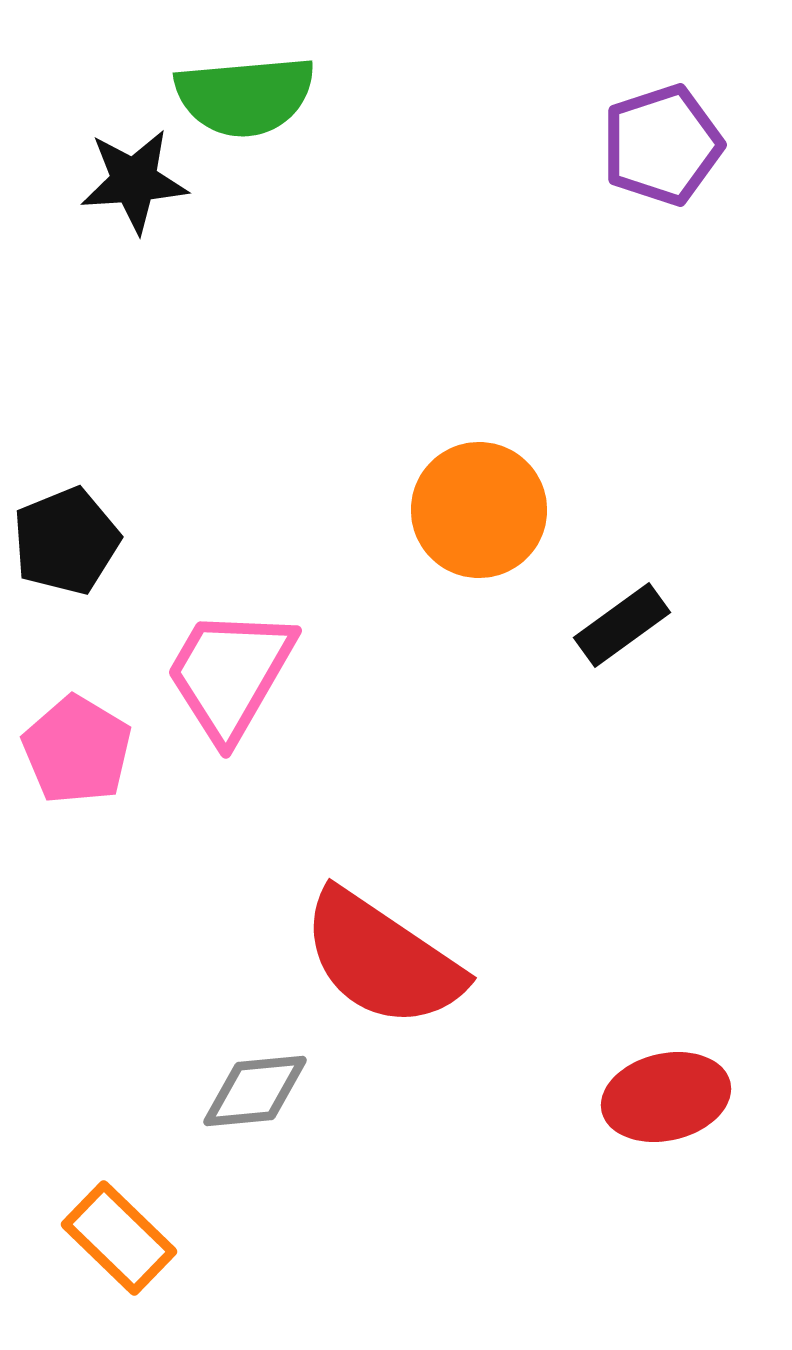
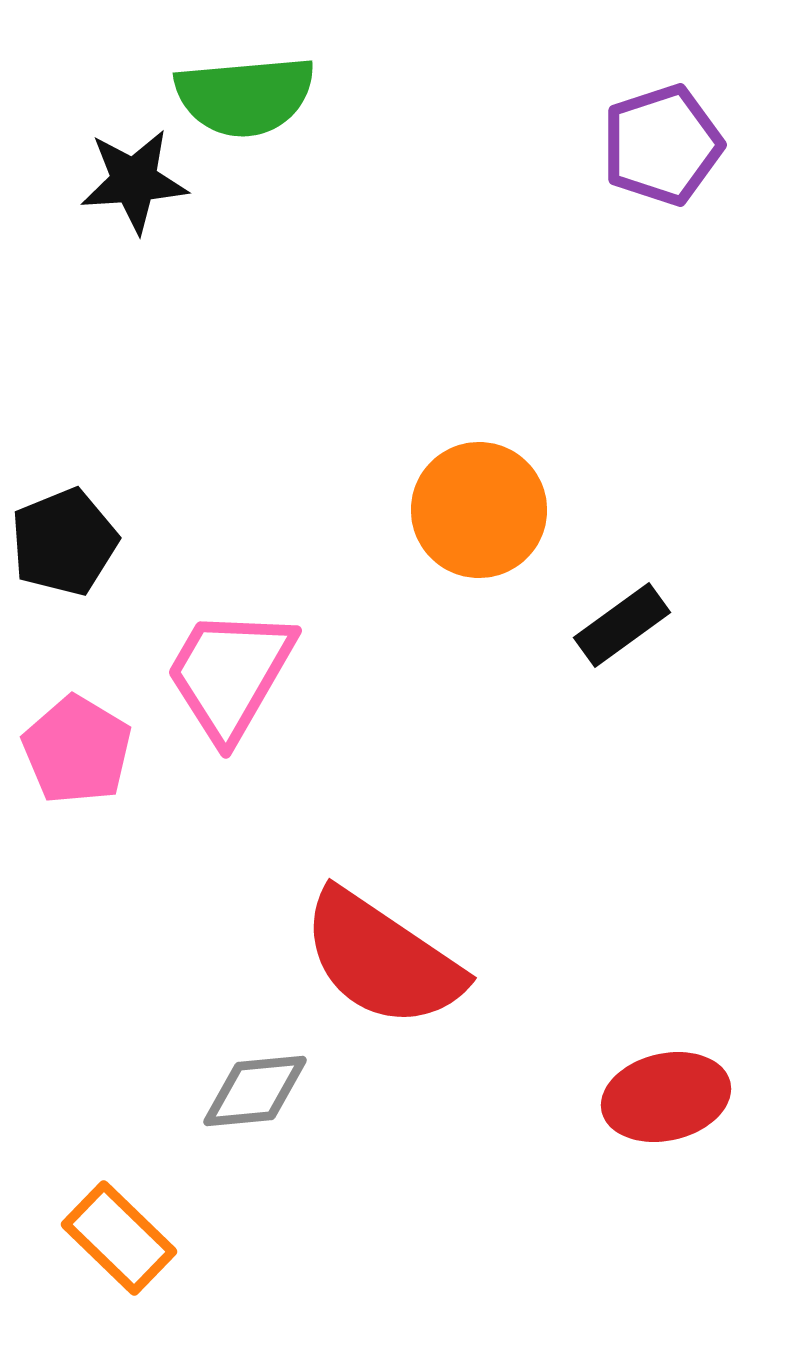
black pentagon: moved 2 px left, 1 px down
